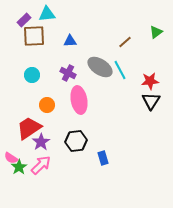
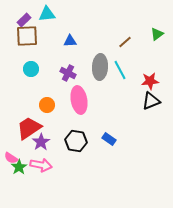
green triangle: moved 1 px right, 2 px down
brown square: moved 7 px left
gray ellipse: rotated 60 degrees clockwise
cyan circle: moved 1 px left, 6 px up
black triangle: rotated 36 degrees clockwise
black hexagon: rotated 15 degrees clockwise
blue rectangle: moved 6 px right, 19 px up; rotated 40 degrees counterclockwise
pink arrow: rotated 55 degrees clockwise
